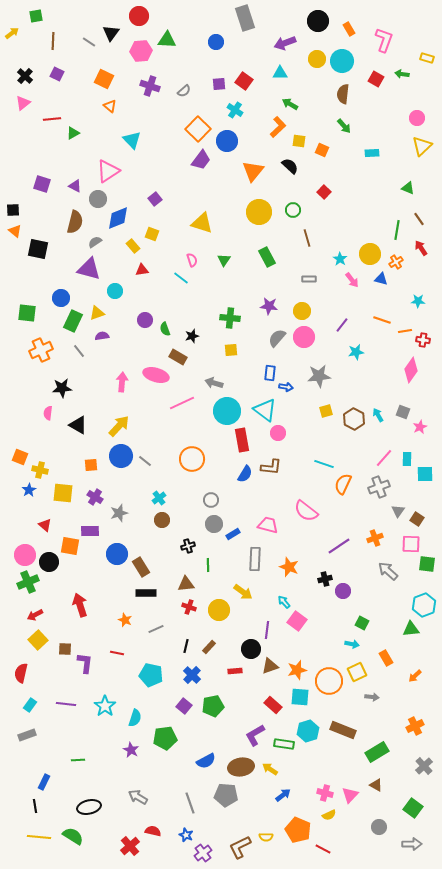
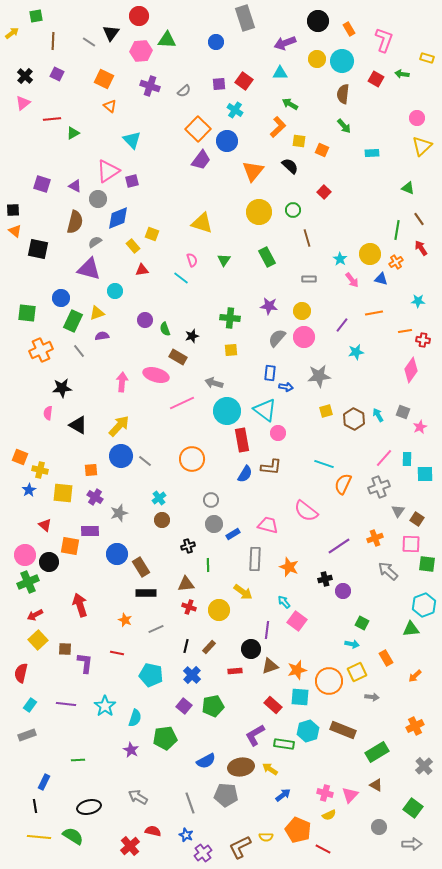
purple square at (155, 199): moved 23 px left, 18 px up; rotated 24 degrees clockwise
orange line at (382, 320): moved 8 px left, 7 px up; rotated 30 degrees counterclockwise
orange square at (91, 465): moved 5 px down
